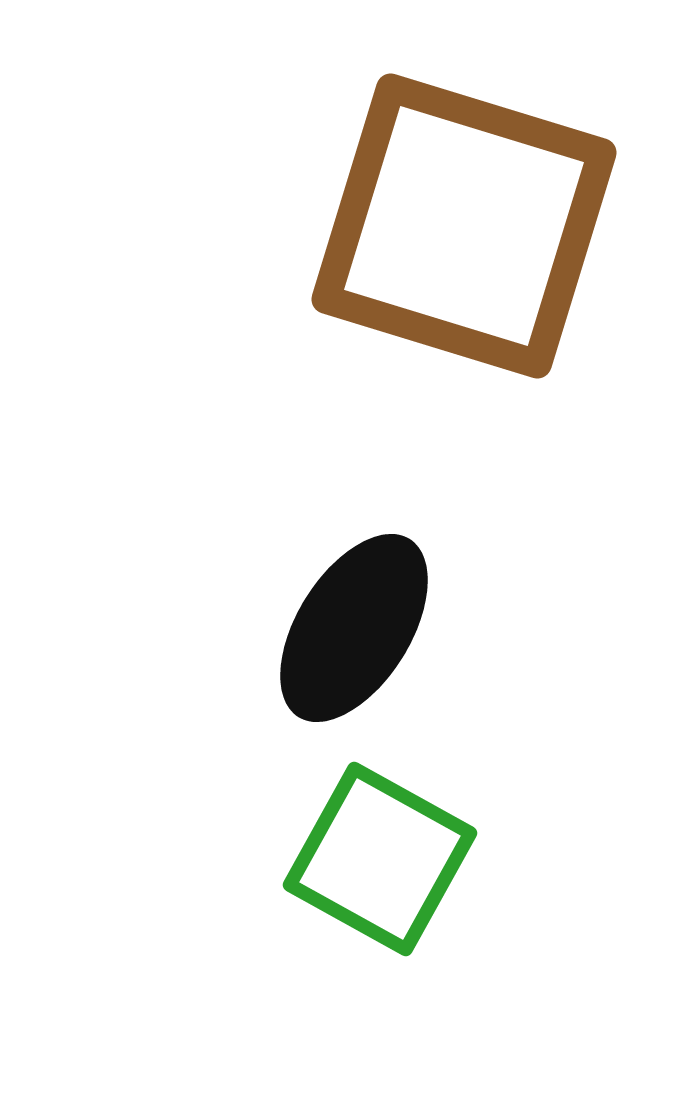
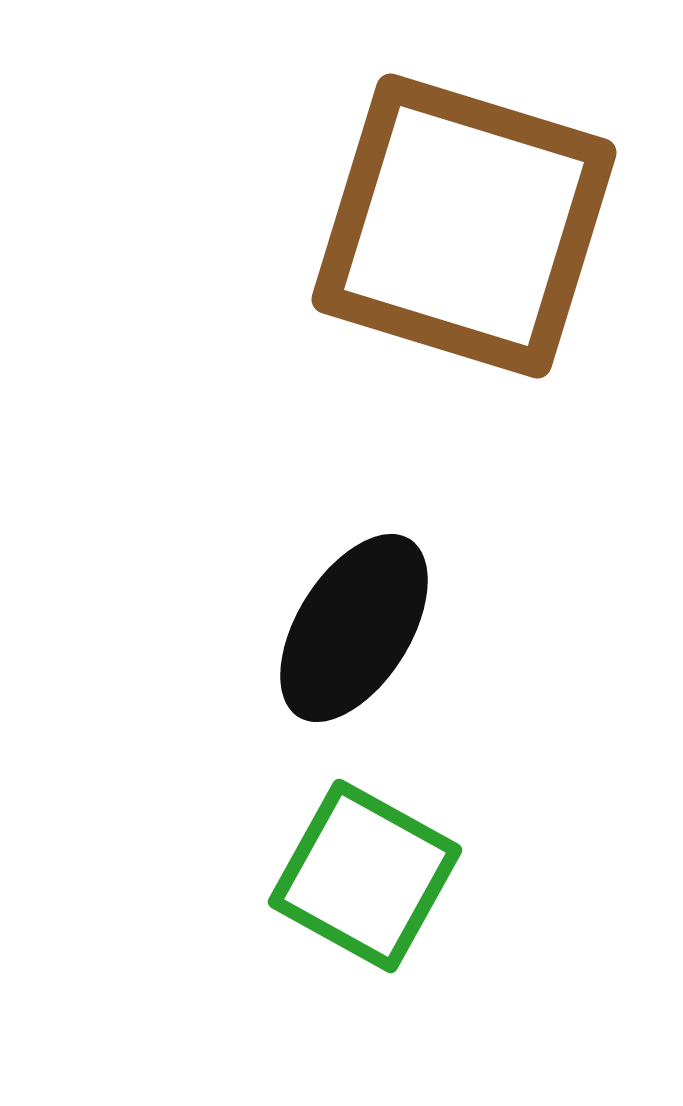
green square: moved 15 px left, 17 px down
